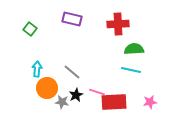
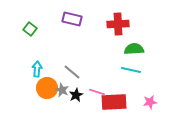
gray star: moved 12 px up; rotated 16 degrees clockwise
